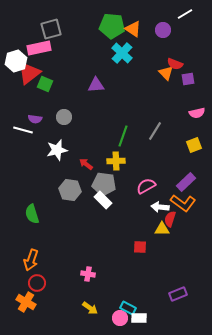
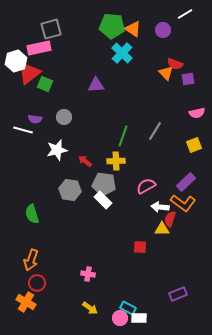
red arrow at (86, 164): moved 1 px left, 3 px up
